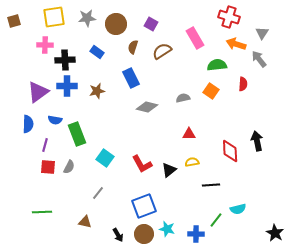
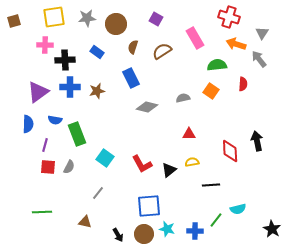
purple square at (151, 24): moved 5 px right, 5 px up
blue cross at (67, 86): moved 3 px right, 1 px down
blue square at (144, 206): moved 5 px right; rotated 15 degrees clockwise
black star at (275, 233): moved 3 px left, 4 px up
blue cross at (196, 234): moved 1 px left, 3 px up
